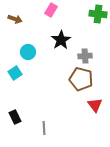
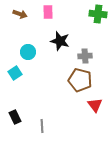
pink rectangle: moved 3 px left, 2 px down; rotated 32 degrees counterclockwise
brown arrow: moved 5 px right, 5 px up
black star: moved 1 px left, 1 px down; rotated 24 degrees counterclockwise
brown pentagon: moved 1 px left, 1 px down
gray line: moved 2 px left, 2 px up
